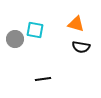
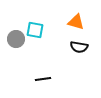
orange triangle: moved 2 px up
gray circle: moved 1 px right
black semicircle: moved 2 px left
